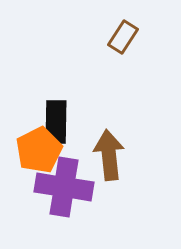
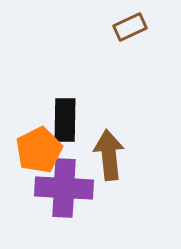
brown rectangle: moved 7 px right, 10 px up; rotated 32 degrees clockwise
black rectangle: moved 9 px right, 2 px up
purple cross: moved 1 px down; rotated 6 degrees counterclockwise
